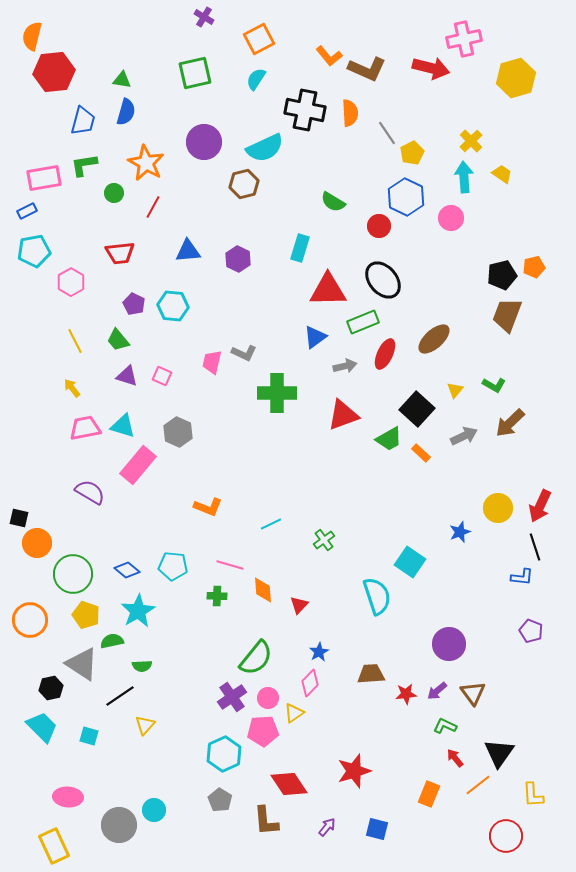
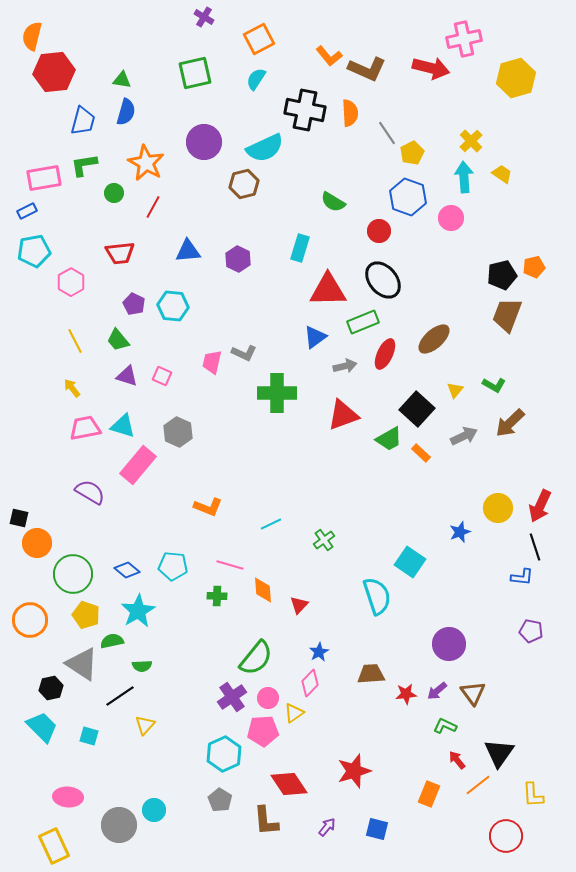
blue hexagon at (406, 197): moved 2 px right; rotated 6 degrees counterclockwise
red circle at (379, 226): moved 5 px down
purple pentagon at (531, 631): rotated 10 degrees counterclockwise
red arrow at (455, 758): moved 2 px right, 2 px down
